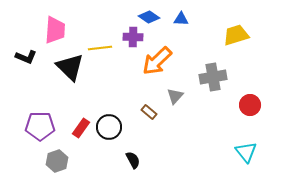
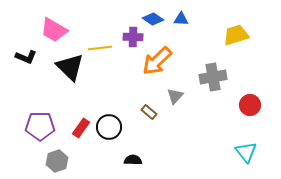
blue diamond: moved 4 px right, 2 px down
pink trapezoid: moved 1 px left; rotated 116 degrees clockwise
black semicircle: rotated 60 degrees counterclockwise
